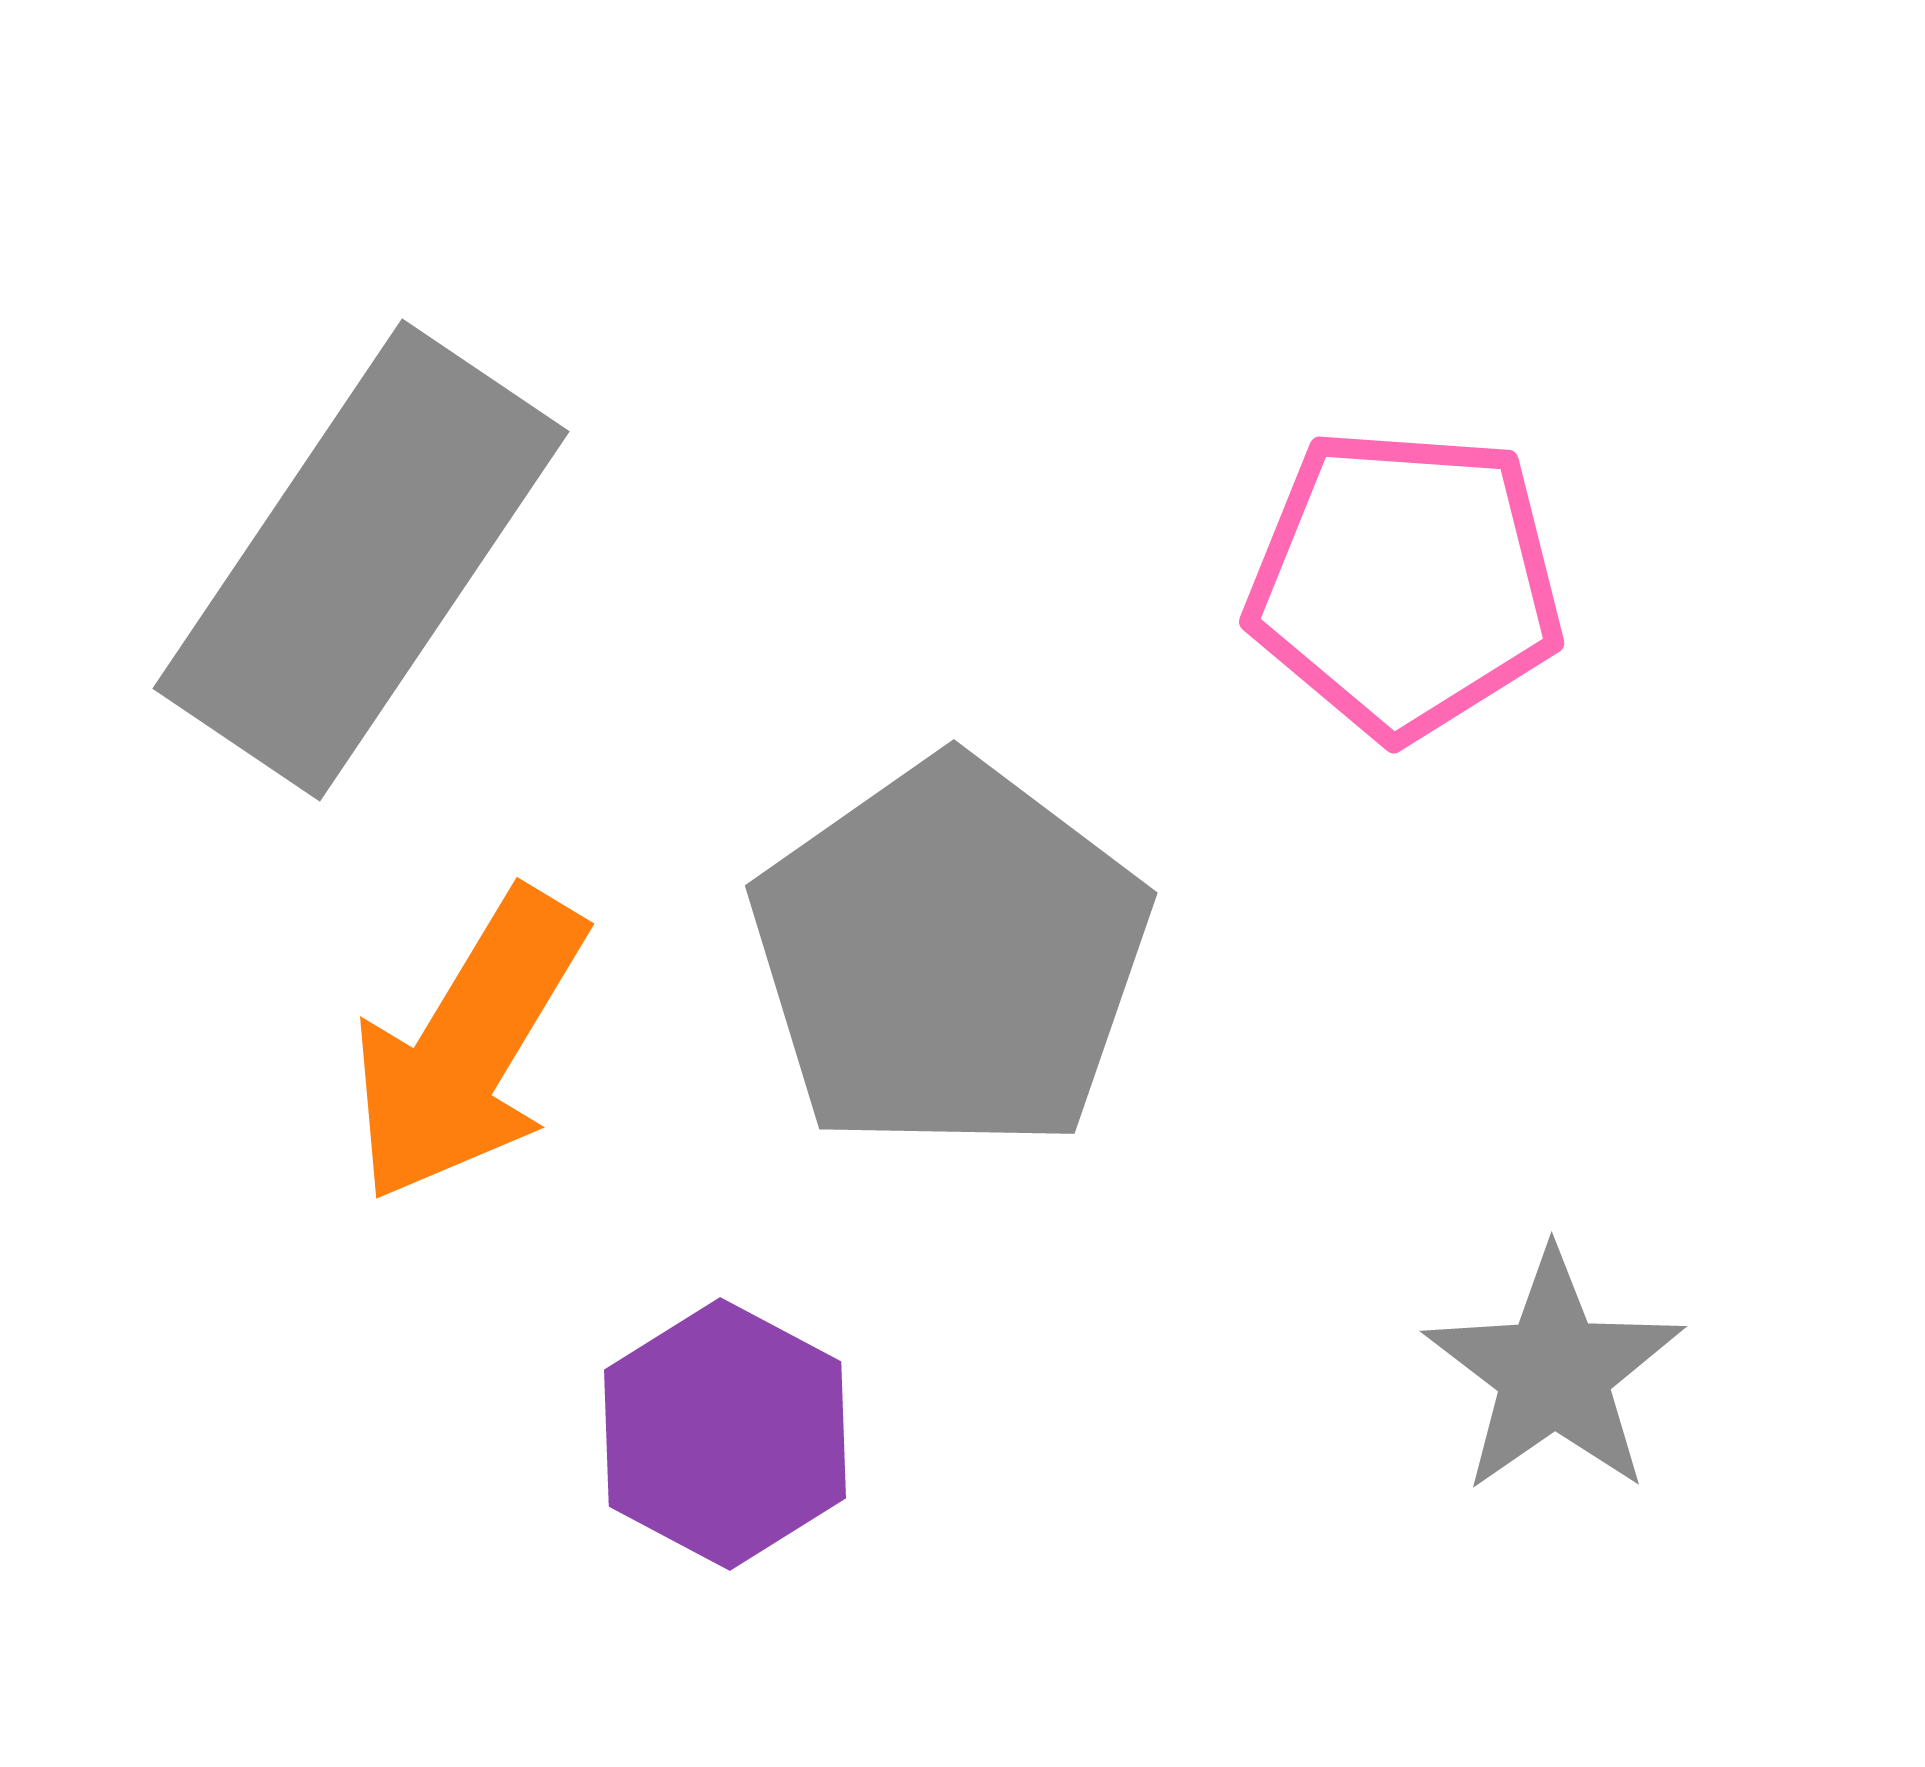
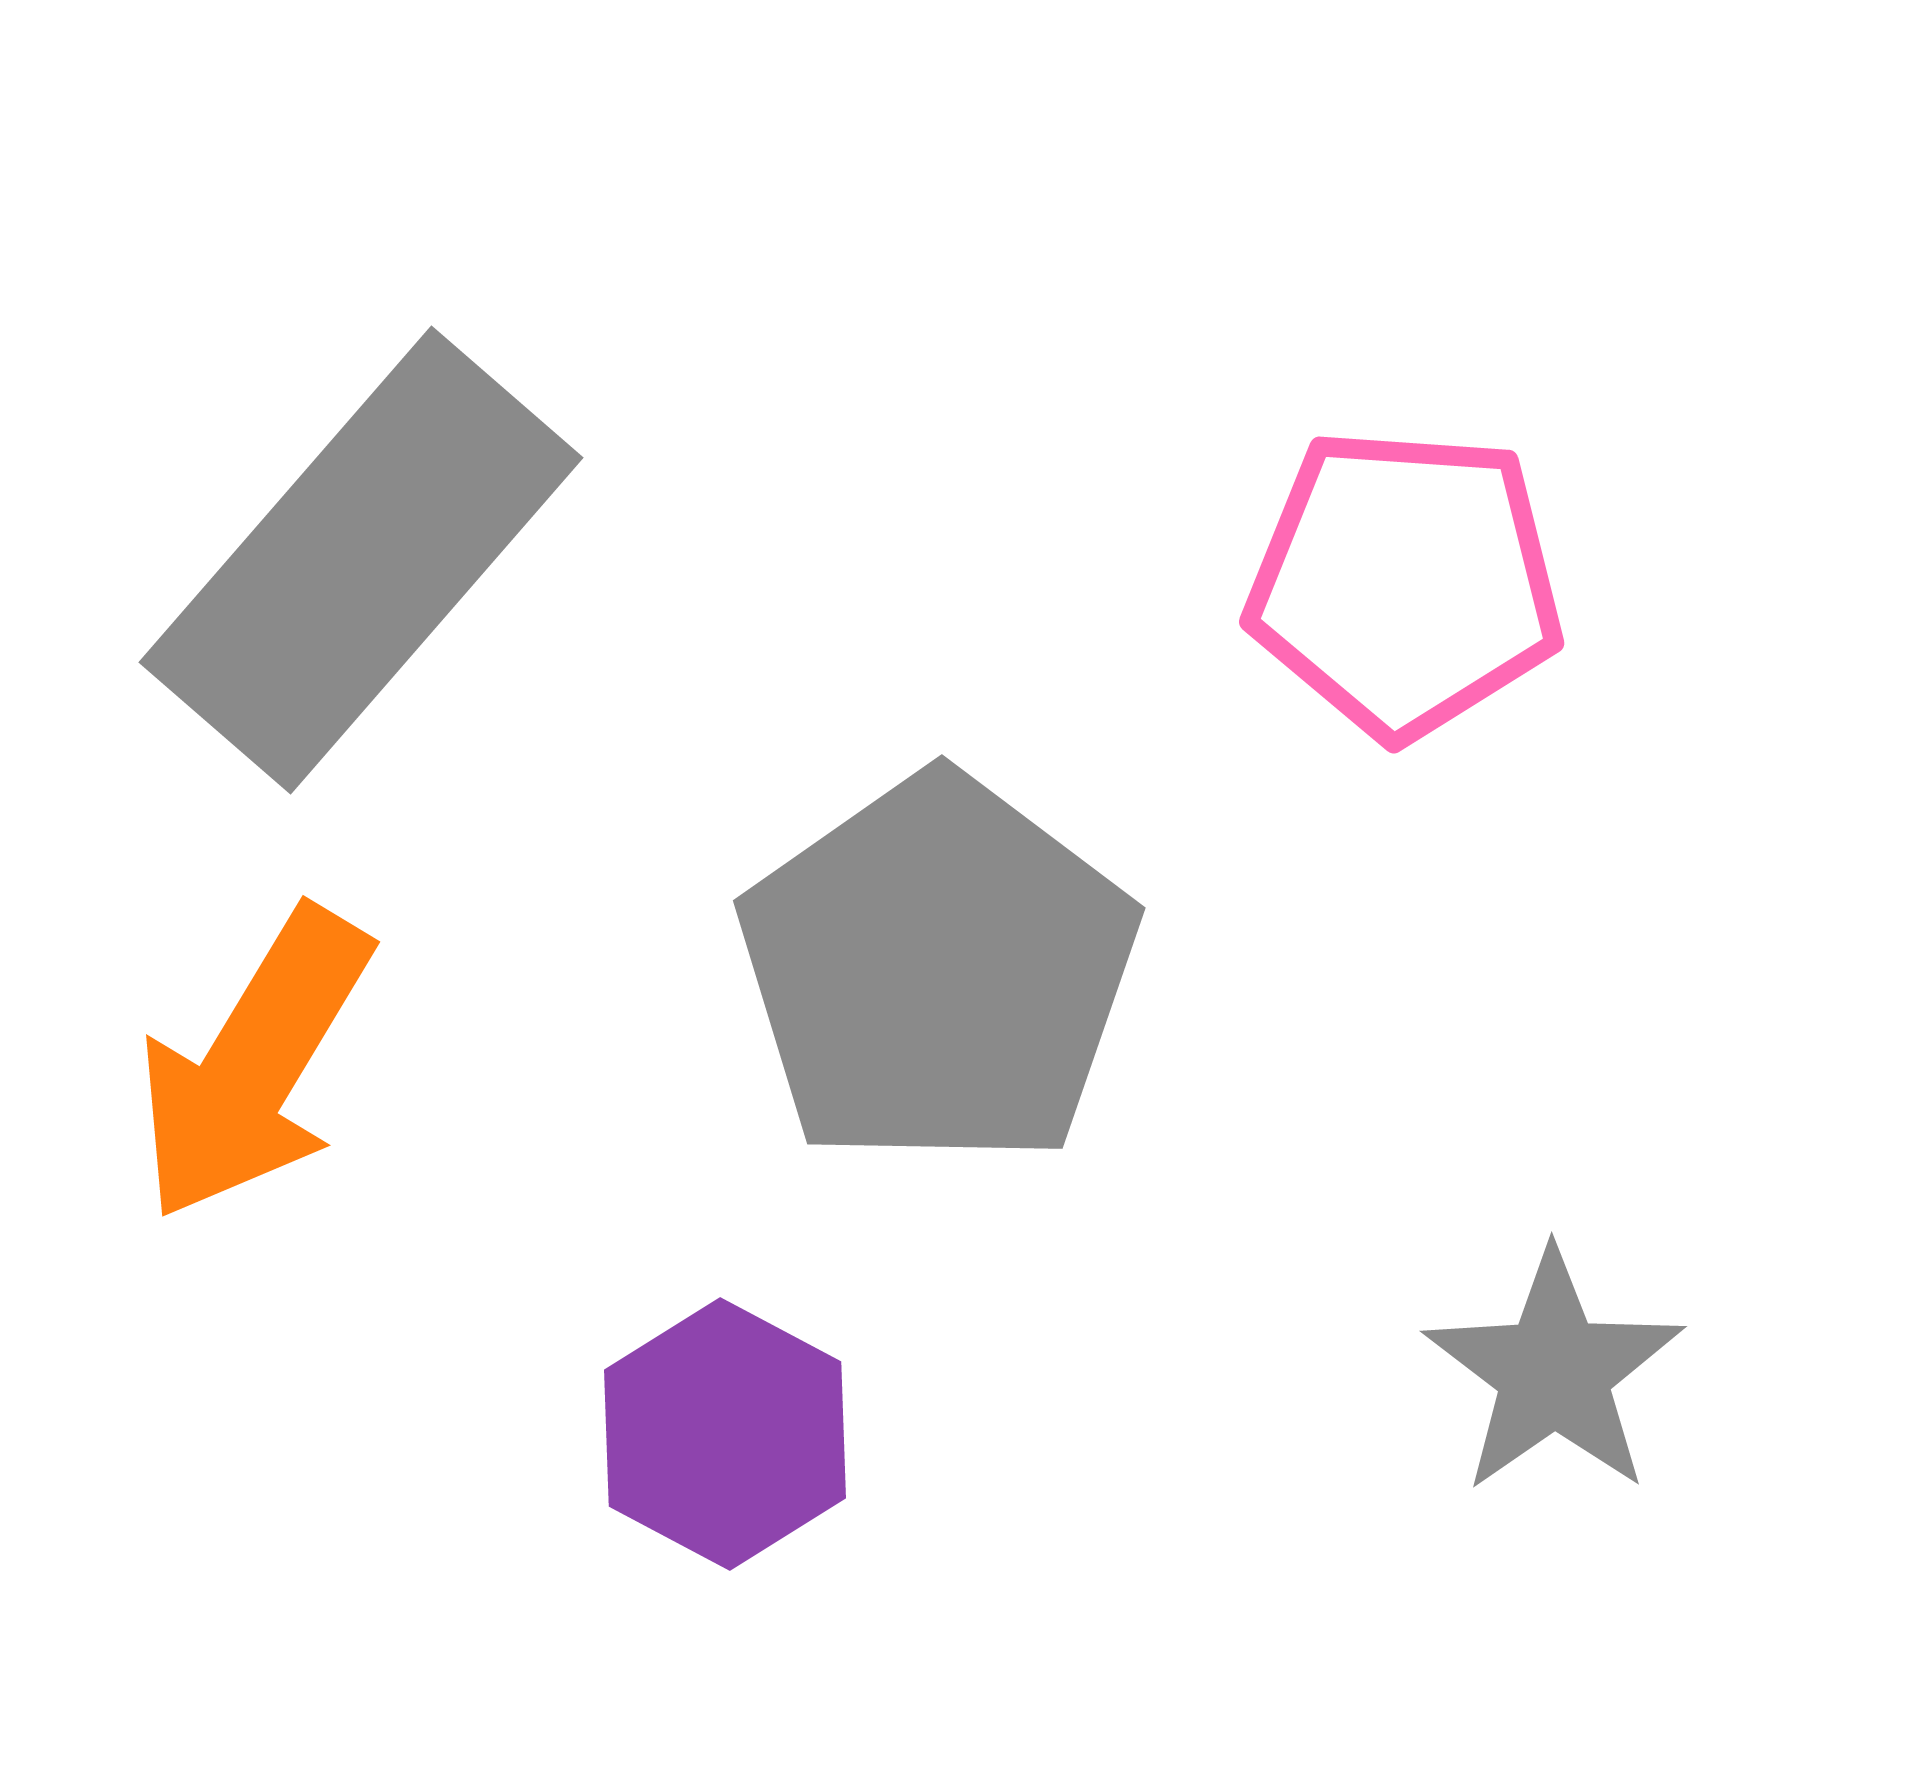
gray rectangle: rotated 7 degrees clockwise
gray pentagon: moved 12 px left, 15 px down
orange arrow: moved 214 px left, 18 px down
